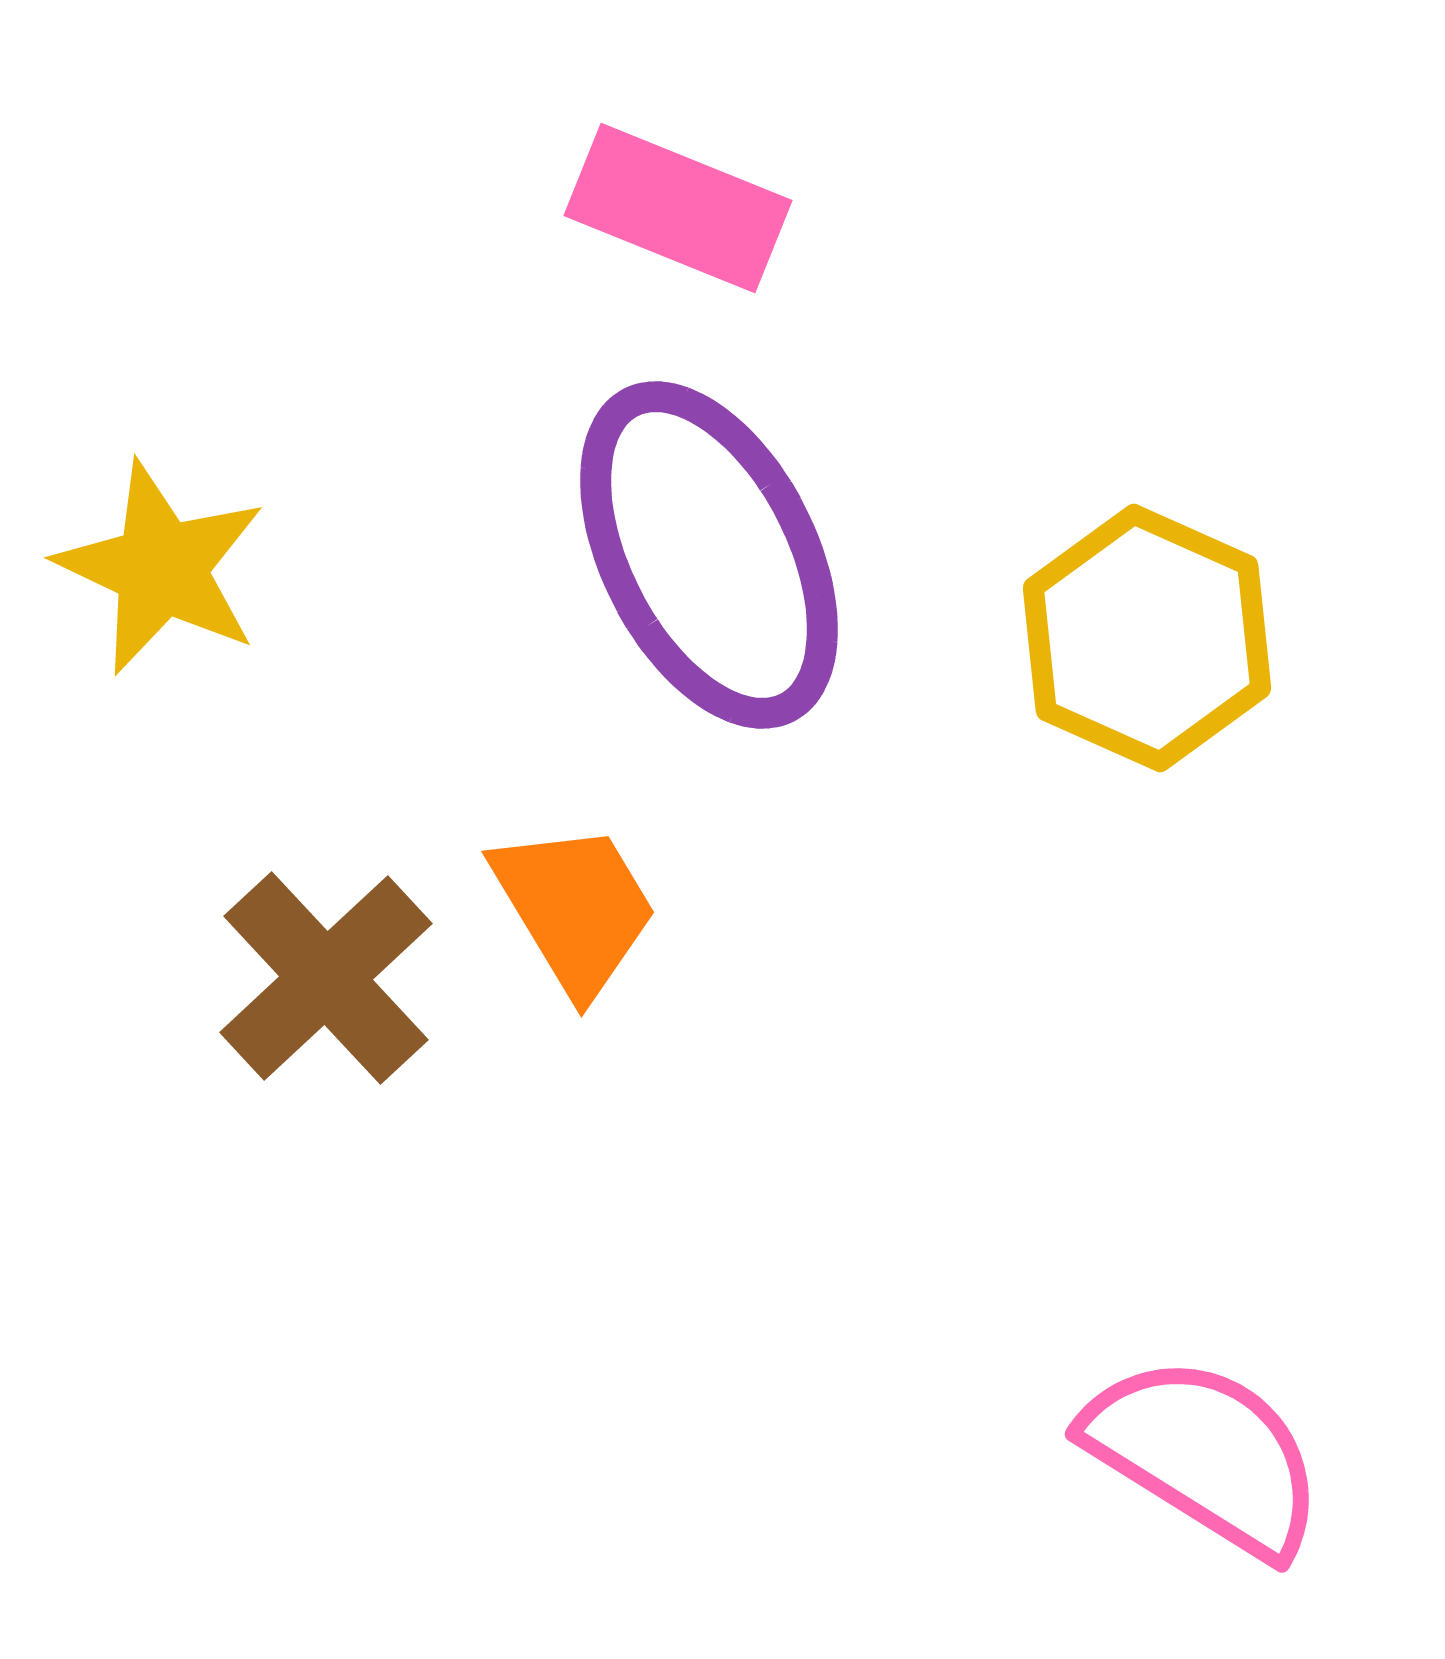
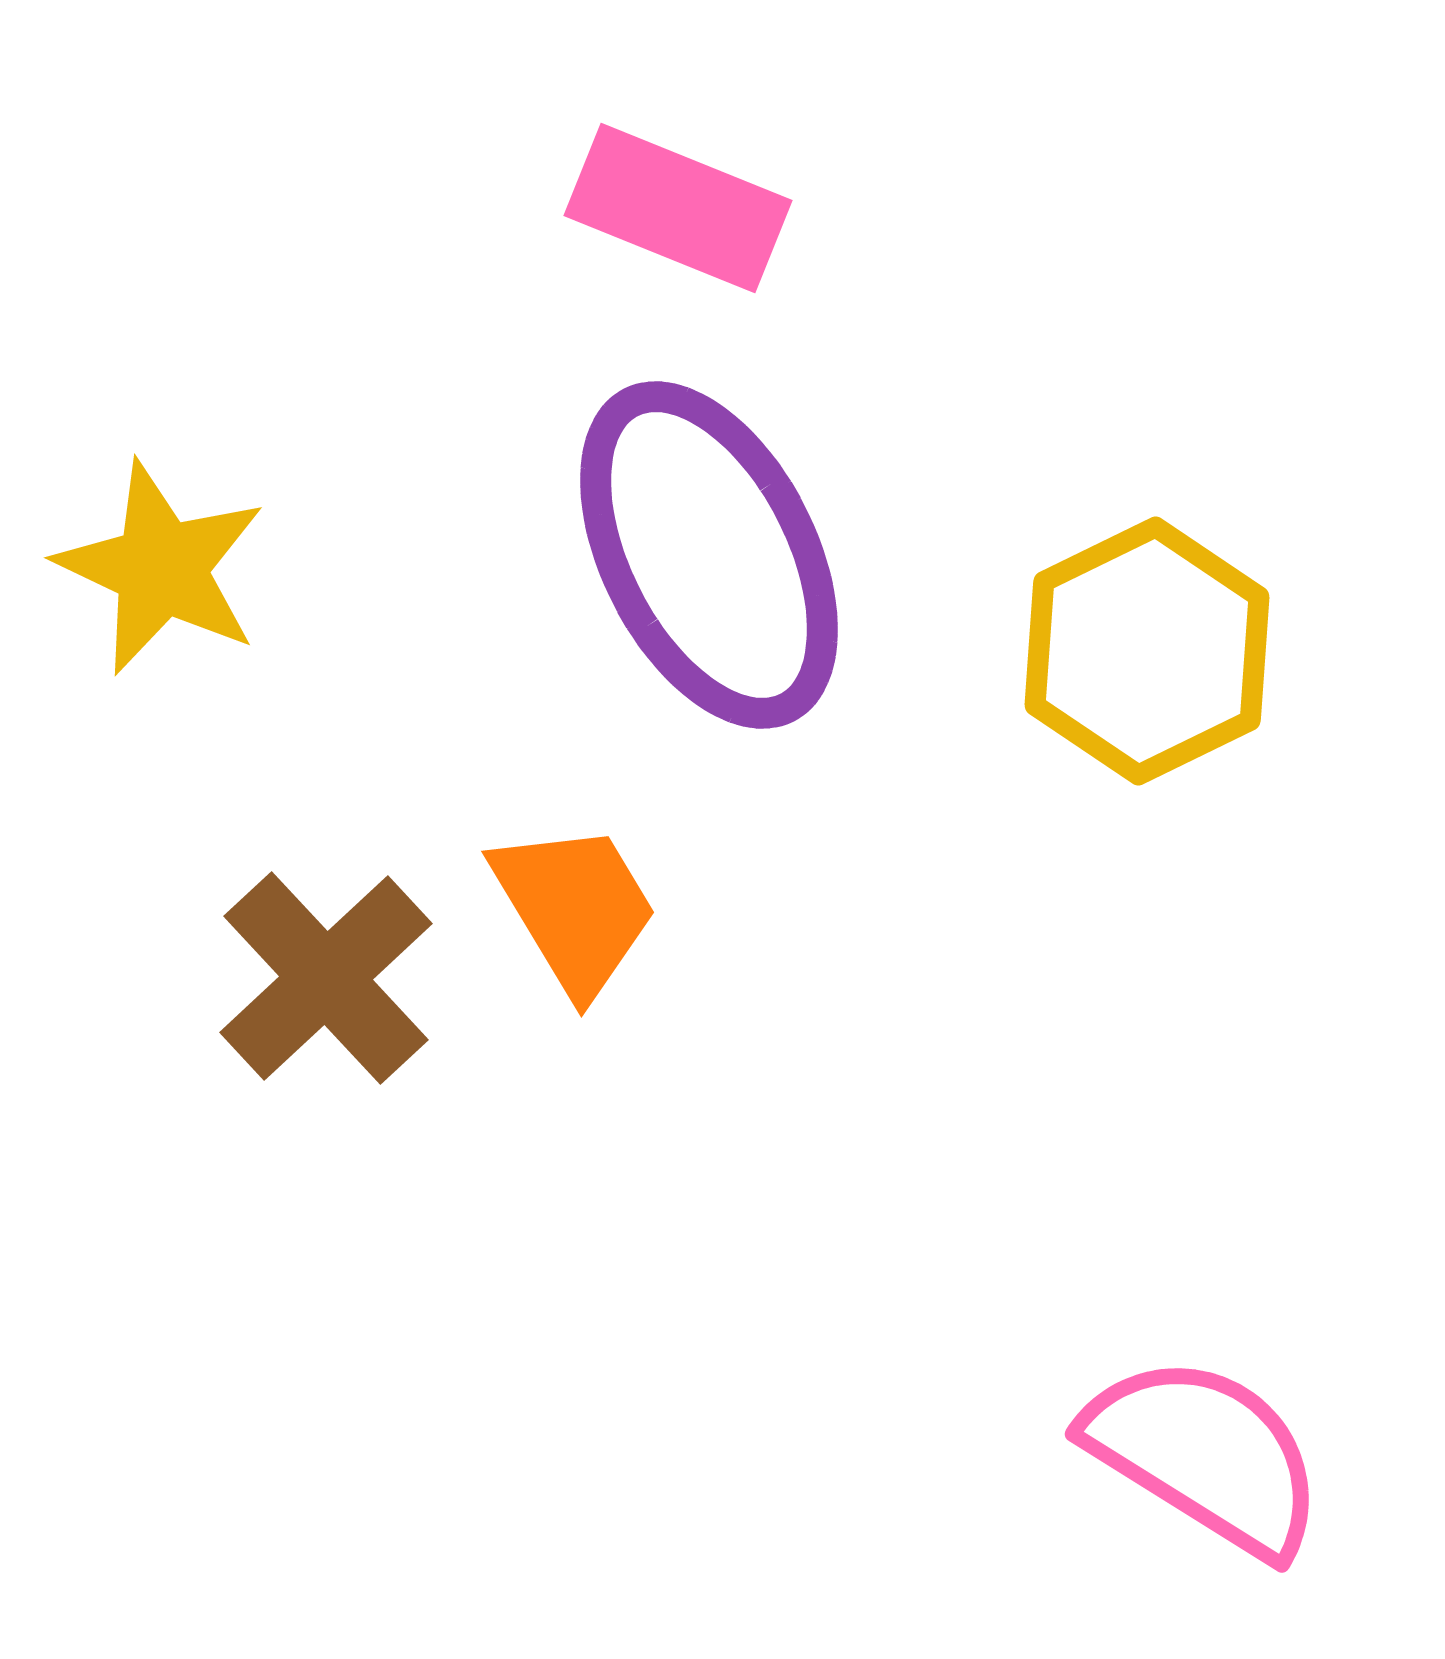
yellow hexagon: moved 13 px down; rotated 10 degrees clockwise
